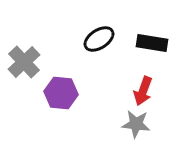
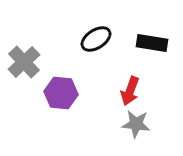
black ellipse: moved 3 px left
red arrow: moved 13 px left
